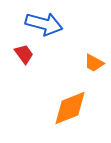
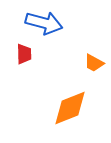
blue arrow: moved 1 px up
red trapezoid: rotated 35 degrees clockwise
